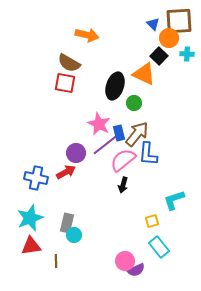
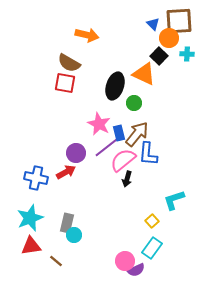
purple line: moved 2 px right, 2 px down
black arrow: moved 4 px right, 6 px up
yellow square: rotated 24 degrees counterclockwise
cyan rectangle: moved 7 px left, 1 px down; rotated 75 degrees clockwise
brown line: rotated 48 degrees counterclockwise
